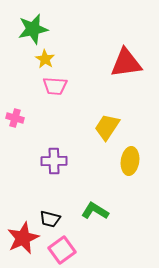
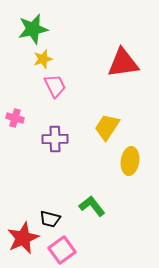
yellow star: moved 2 px left; rotated 24 degrees clockwise
red triangle: moved 3 px left
pink trapezoid: rotated 120 degrees counterclockwise
purple cross: moved 1 px right, 22 px up
green L-shape: moved 3 px left, 5 px up; rotated 20 degrees clockwise
